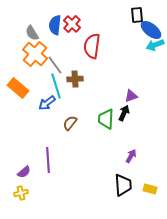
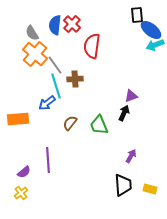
orange rectangle: moved 31 px down; rotated 45 degrees counterclockwise
green trapezoid: moved 7 px left, 6 px down; rotated 25 degrees counterclockwise
yellow cross: rotated 24 degrees counterclockwise
